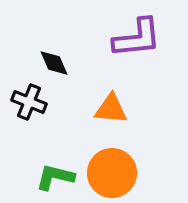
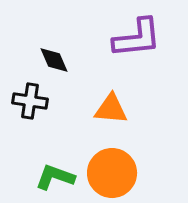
black diamond: moved 3 px up
black cross: moved 1 px right, 1 px up; rotated 12 degrees counterclockwise
green L-shape: rotated 6 degrees clockwise
